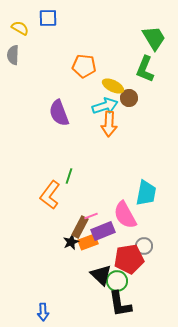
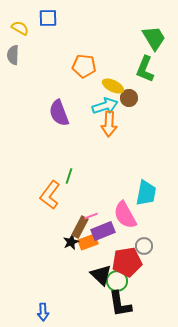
red pentagon: moved 2 px left, 3 px down
